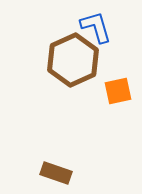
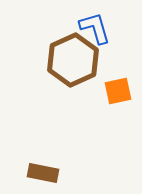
blue L-shape: moved 1 px left, 1 px down
brown rectangle: moved 13 px left; rotated 8 degrees counterclockwise
